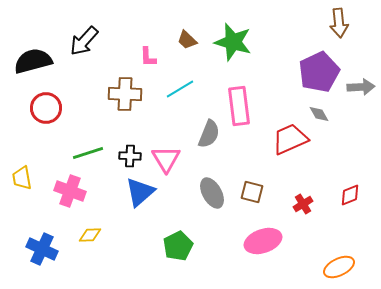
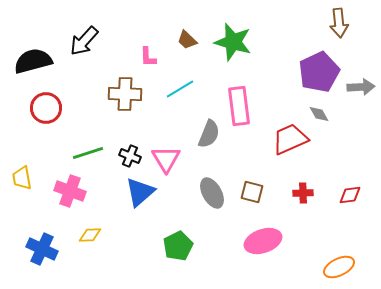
black cross: rotated 20 degrees clockwise
red diamond: rotated 15 degrees clockwise
red cross: moved 11 px up; rotated 30 degrees clockwise
